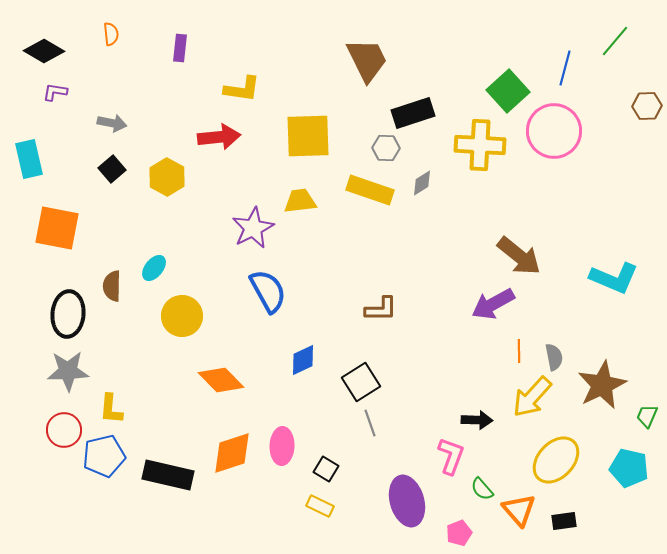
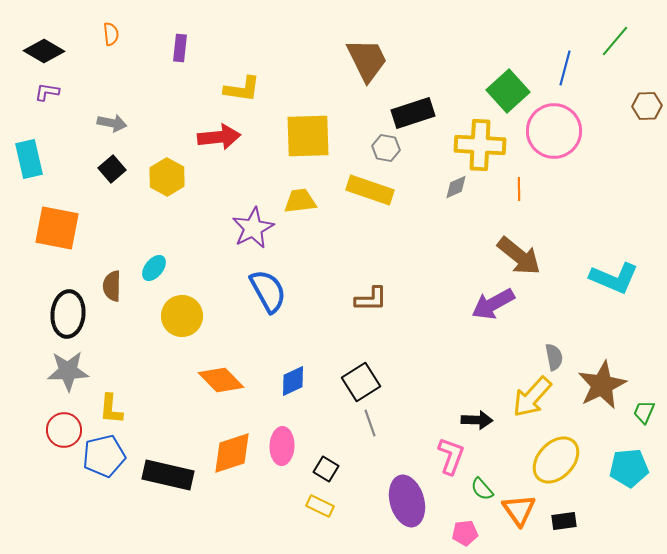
purple L-shape at (55, 92): moved 8 px left
gray hexagon at (386, 148): rotated 8 degrees clockwise
gray diamond at (422, 183): moved 34 px right, 4 px down; rotated 8 degrees clockwise
brown L-shape at (381, 309): moved 10 px left, 10 px up
orange line at (519, 351): moved 162 px up
blue diamond at (303, 360): moved 10 px left, 21 px down
green trapezoid at (647, 416): moved 3 px left, 4 px up
cyan pentagon at (629, 468): rotated 18 degrees counterclockwise
orange triangle at (519, 510): rotated 6 degrees clockwise
pink pentagon at (459, 533): moved 6 px right; rotated 15 degrees clockwise
